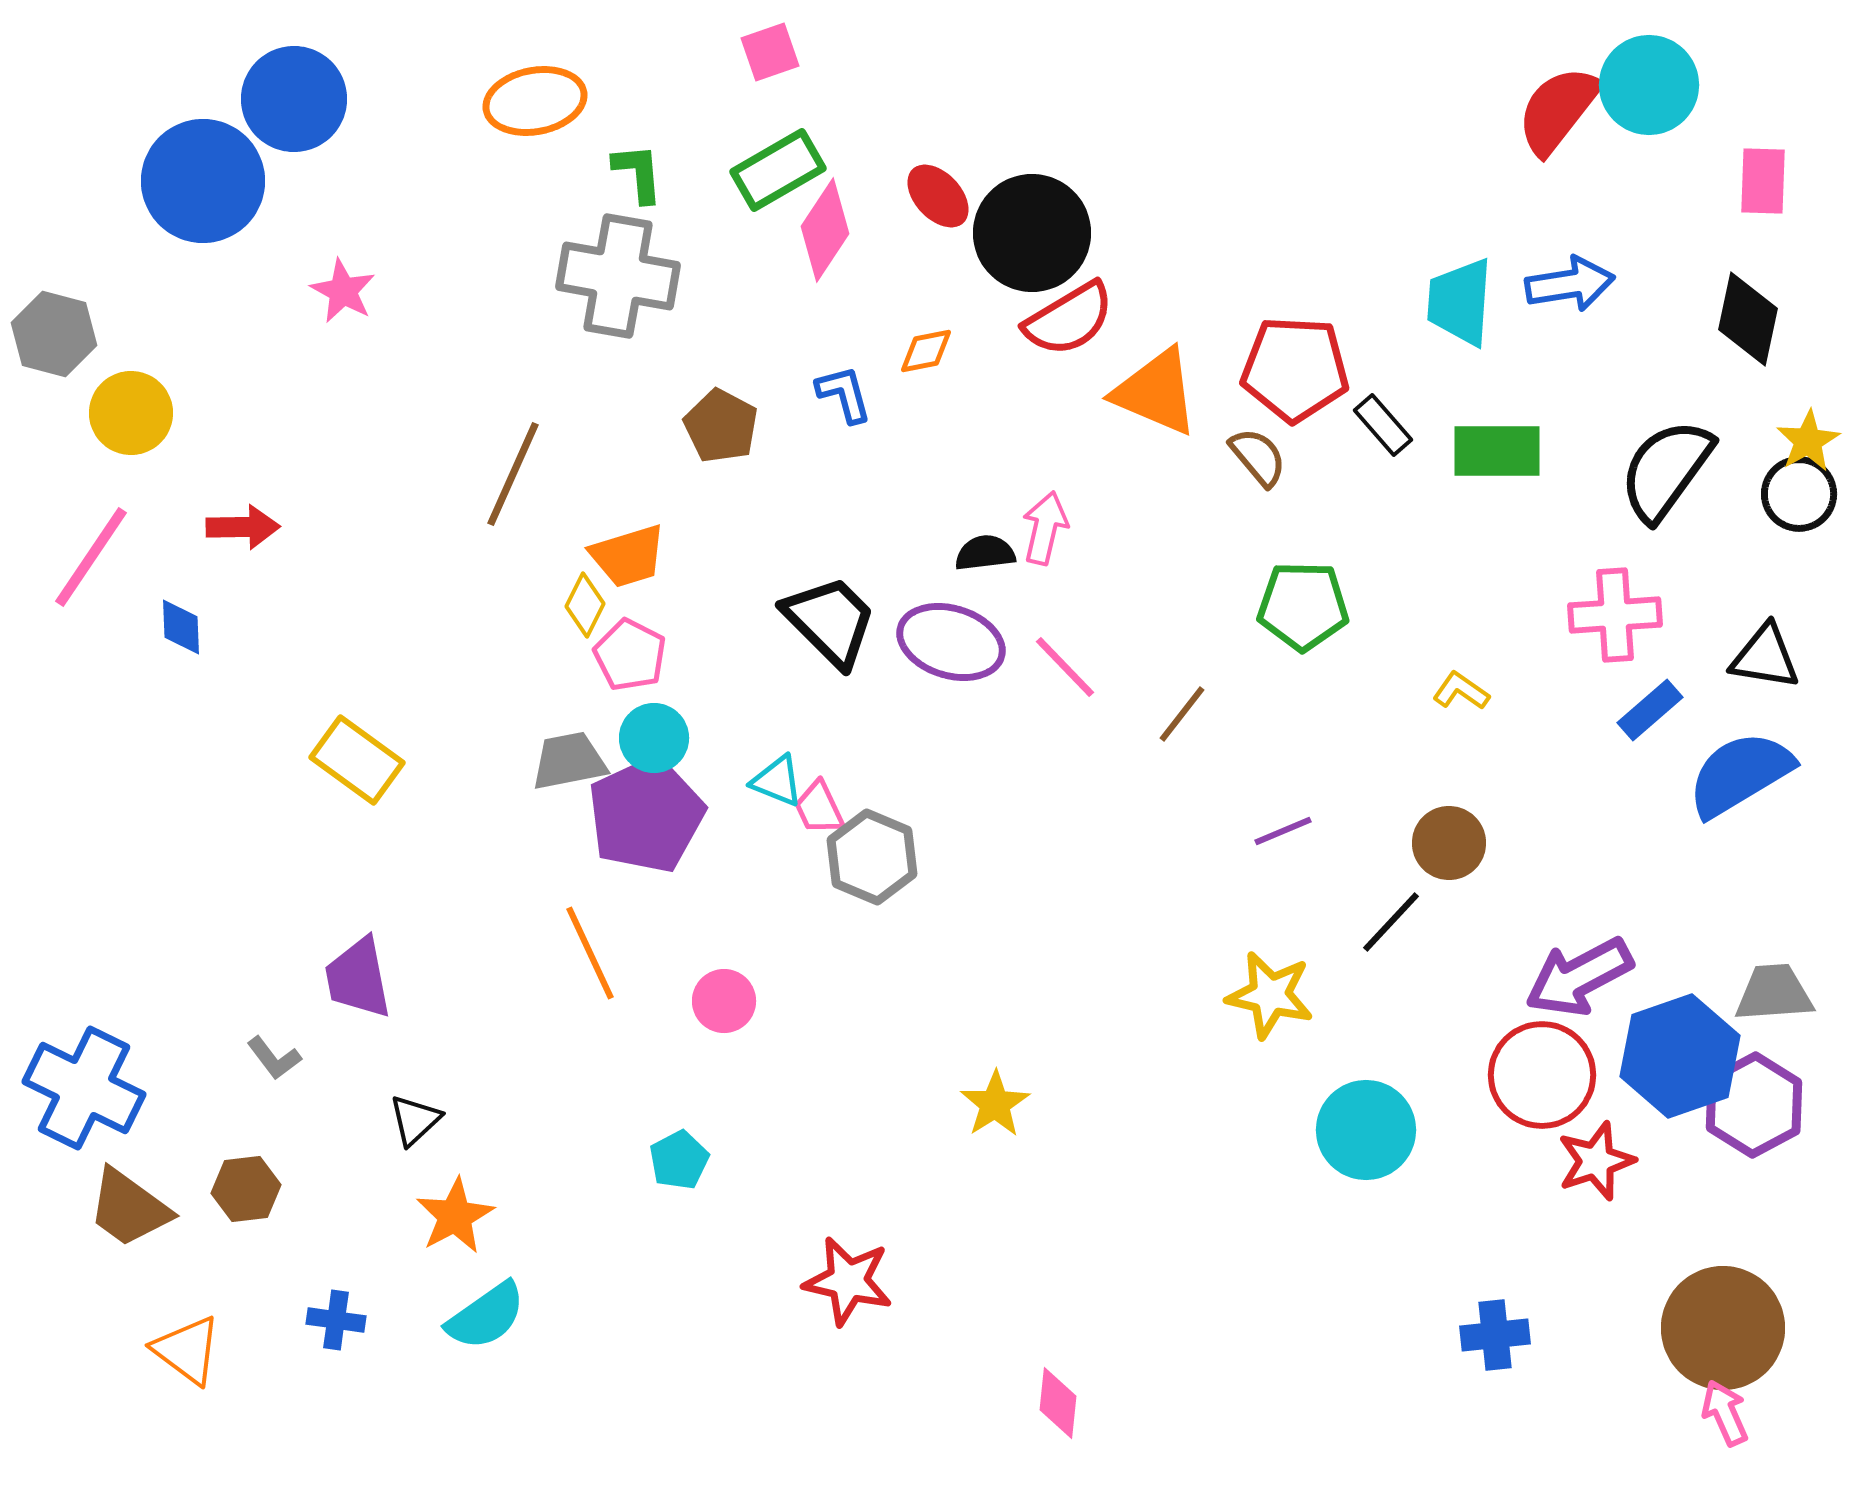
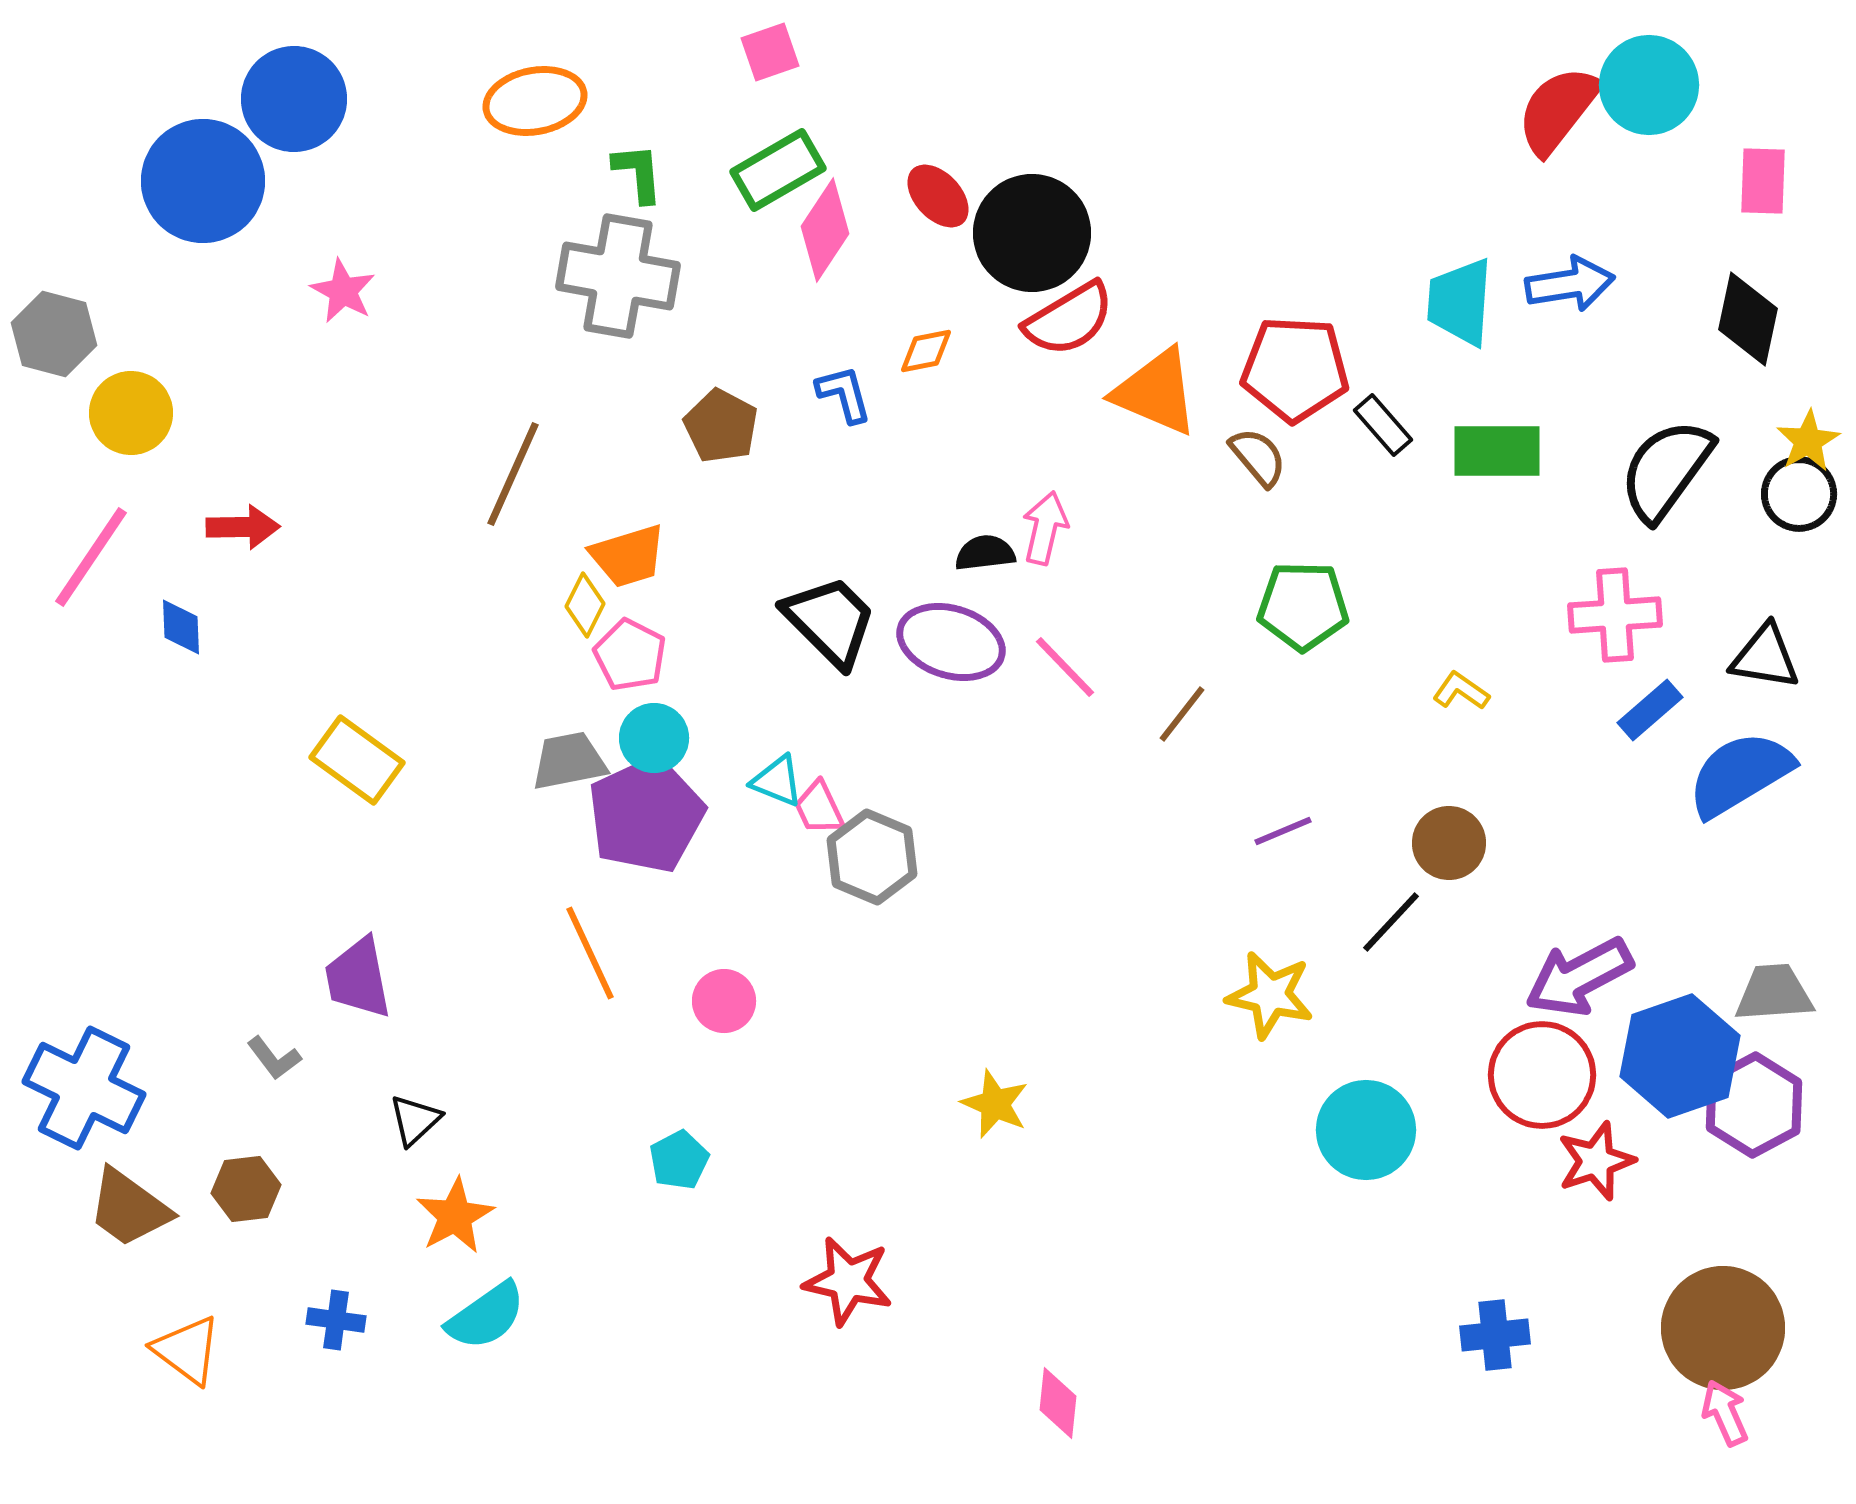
yellow star at (995, 1104): rotated 16 degrees counterclockwise
